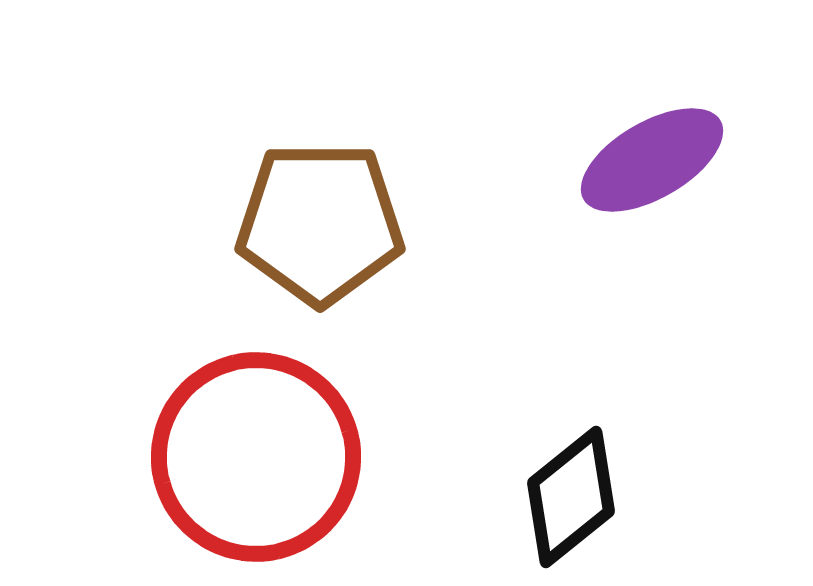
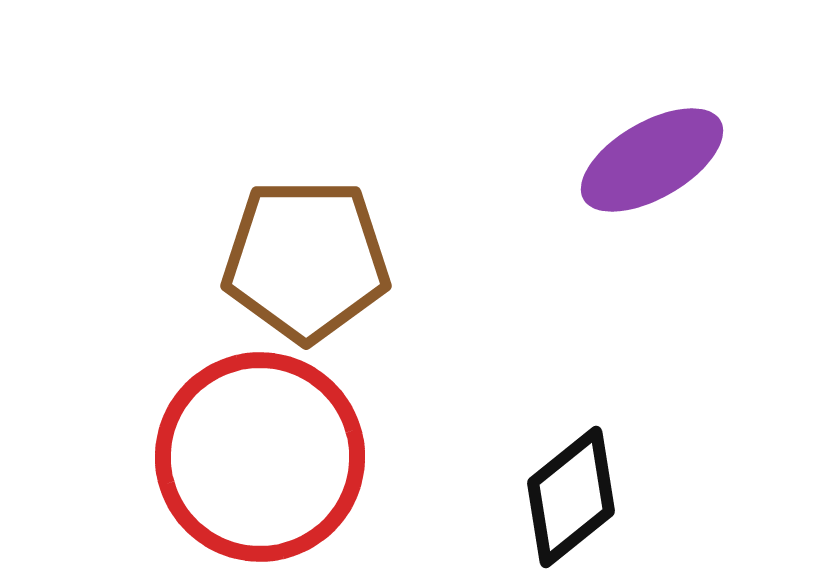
brown pentagon: moved 14 px left, 37 px down
red circle: moved 4 px right
